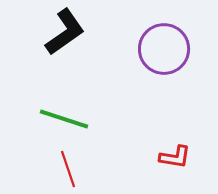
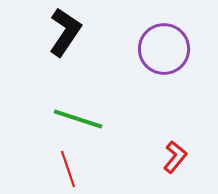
black L-shape: rotated 21 degrees counterclockwise
green line: moved 14 px right
red L-shape: rotated 60 degrees counterclockwise
